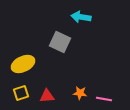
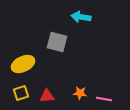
gray square: moved 3 px left; rotated 10 degrees counterclockwise
